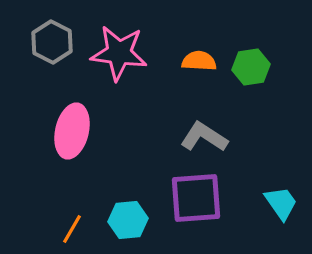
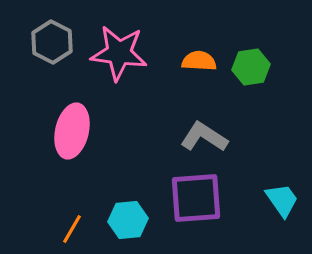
cyan trapezoid: moved 1 px right, 3 px up
